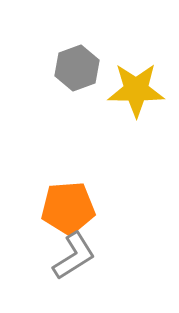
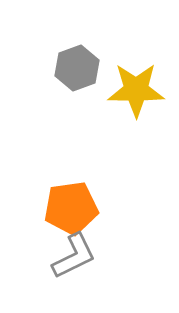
orange pentagon: moved 3 px right; rotated 4 degrees counterclockwise
gray L-shape: rotated 6 degrees clockwise
